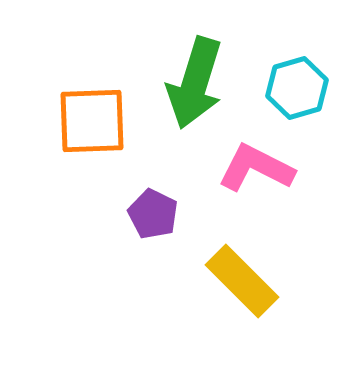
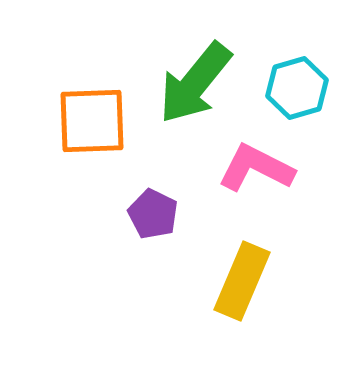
green arrow: rotated 22 degrees clockwise
yellow rectangle: rotated 68 degrees clockwise
